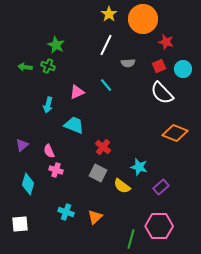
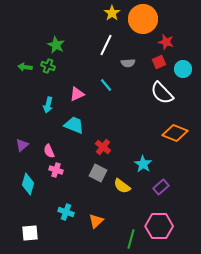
yellow star: moved 3 px right, 1 px up
red square: moved 4 px up
pink triangle: moved 2 px down
cyan star: moved 4 px right, 3 px up; rotated 18 degrees clockwise
orange triangle: moved 1 px right, 4 px down
white square: moved 10 px right, 9 px down
